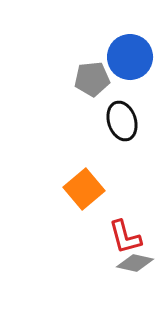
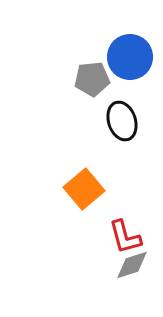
gray diamond: moved 3 px left, 2 px down; rotated 30 degrees counterclockwise
